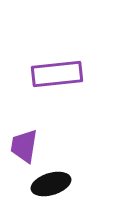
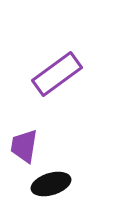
purple rectangle: rotated 30 degrees counterclockwise
